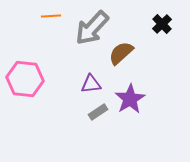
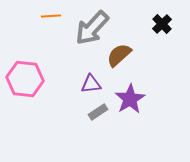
brown semicircle: moved 2 px left, 2 px down
